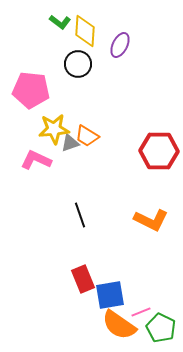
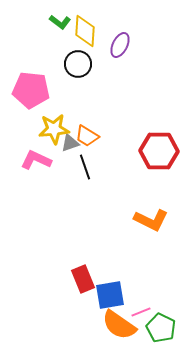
black line: moved 5 px right, 48 px up
